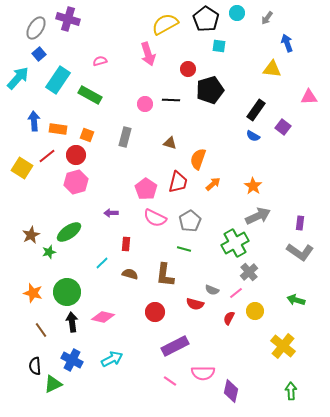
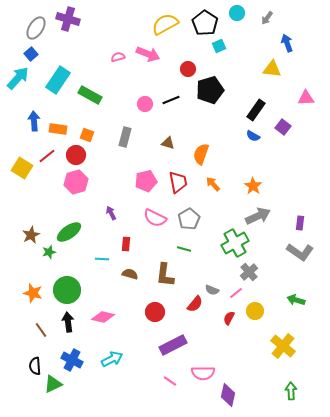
black pentagon at (206, 19): moved 1 px left, 4 px down
cyan square at (219, 46): rotated 32 degrees counterclockwise
blue square at (39, 54): moved 8 px left
pink arrow at (148, 54): rotated 50 degrees counterclockwise
pink semicircle at (100, 61): moved 18 px right, 4 px up
pink triangle at (309, 97): moved 3 px left, 1 px down
black line at (171, 100): rotated 24 degrees counterclockwise
brown triangle at (170, 143): moved 2 px left
orange semicircle at (198, 159): moved 3 px right, 5 px up
red trapezoid at (178, 182): rotated 25 degrees counterclockwise
orange arrow at (213, 184): rotated 91 degrees counterclockwise
pink pentagon at (146, 189): moved 8 px up; rotated 25 degrees clockwise
purple arrow at (111, 213): rotated 64 degrees clockwise
gray pentagon at (190, 221): moved 1 px left, 2 px up
cyan line at (102, 263): moved 4 px up; rotated 48 degrees clockwise
green circle at (67, 292): moved 2 px up
red semicircle at (195, 304): rotated 66 degrees counterclockwise
black arrow at (72, 322): moved 4 px left
purple rectangle at (175, 346): moved 2 px left, 1 px up
purple diamond at (231, 391): moved 3 px left, 4 px down
